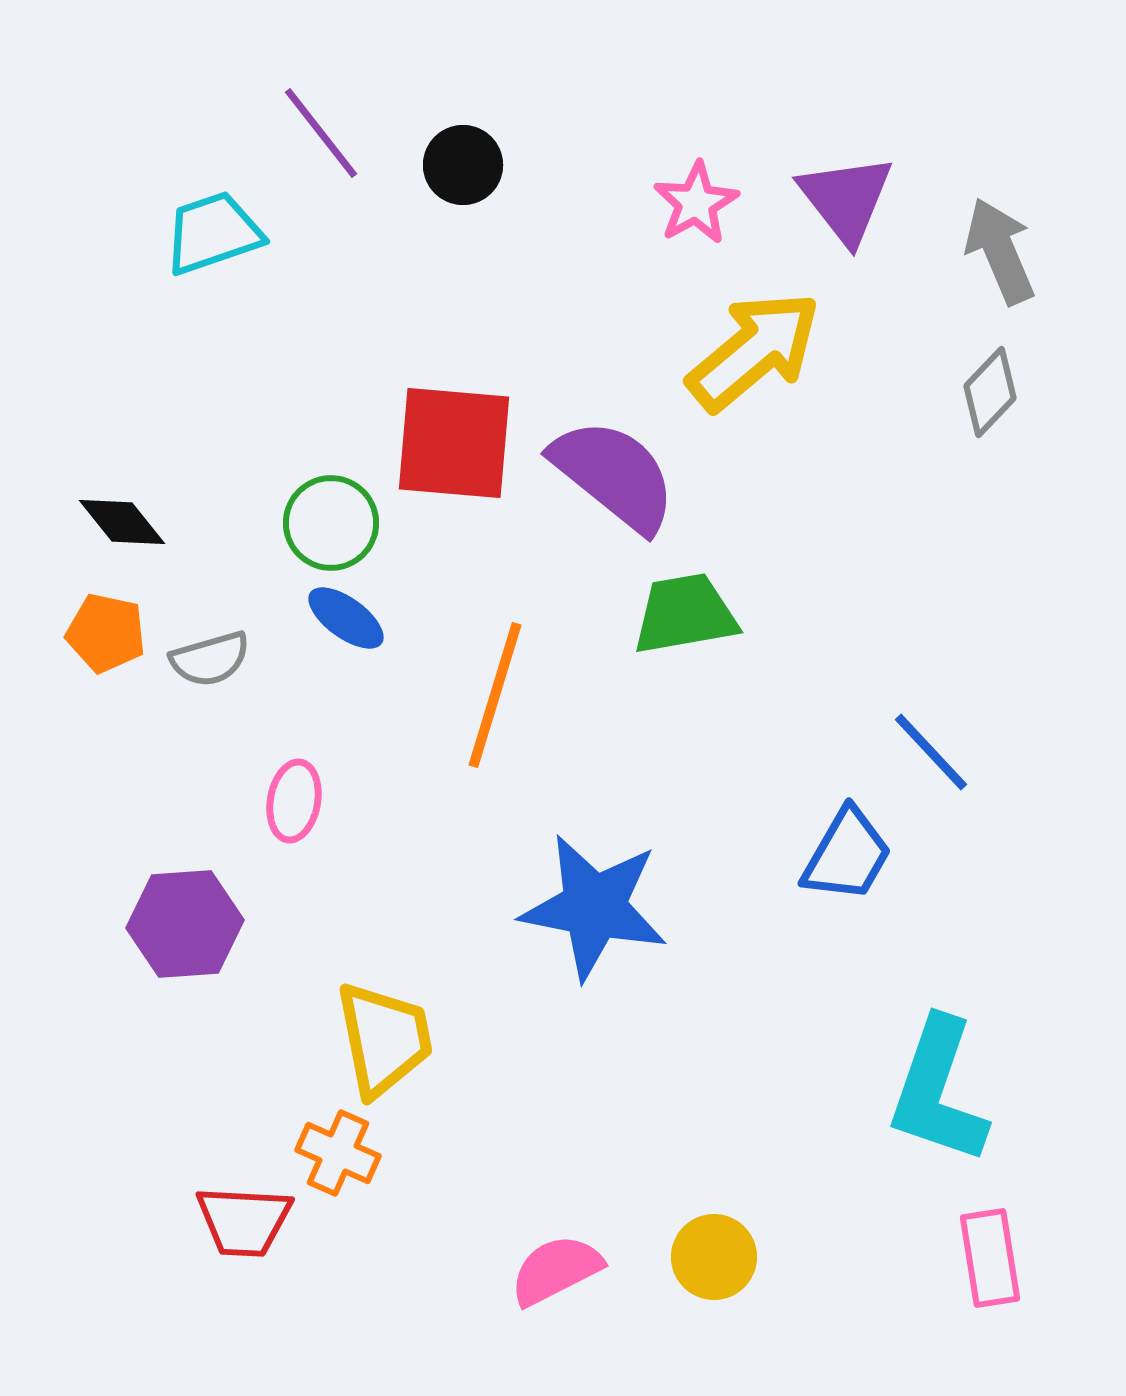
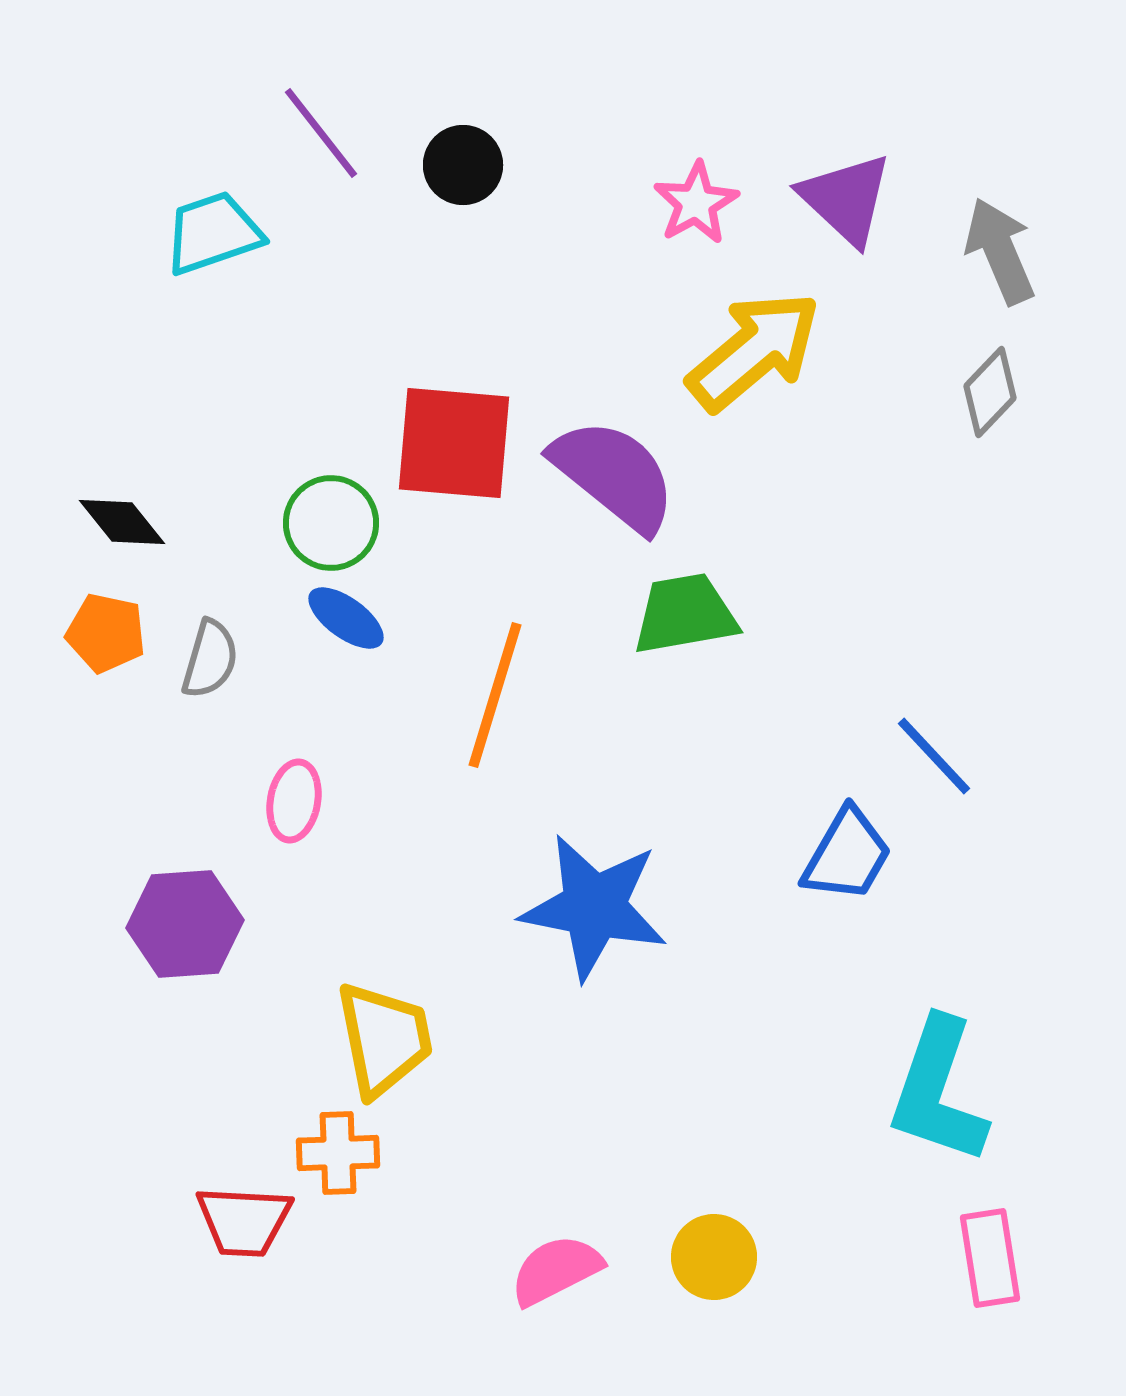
purple triangle: rotated 9 degrees counterclockwise
gray semicircle: rotated 58 degrees counterclockwise
blue line: moved 3 px right, 4 px down
orange cross: rotated 26 degrees counterclockwise
